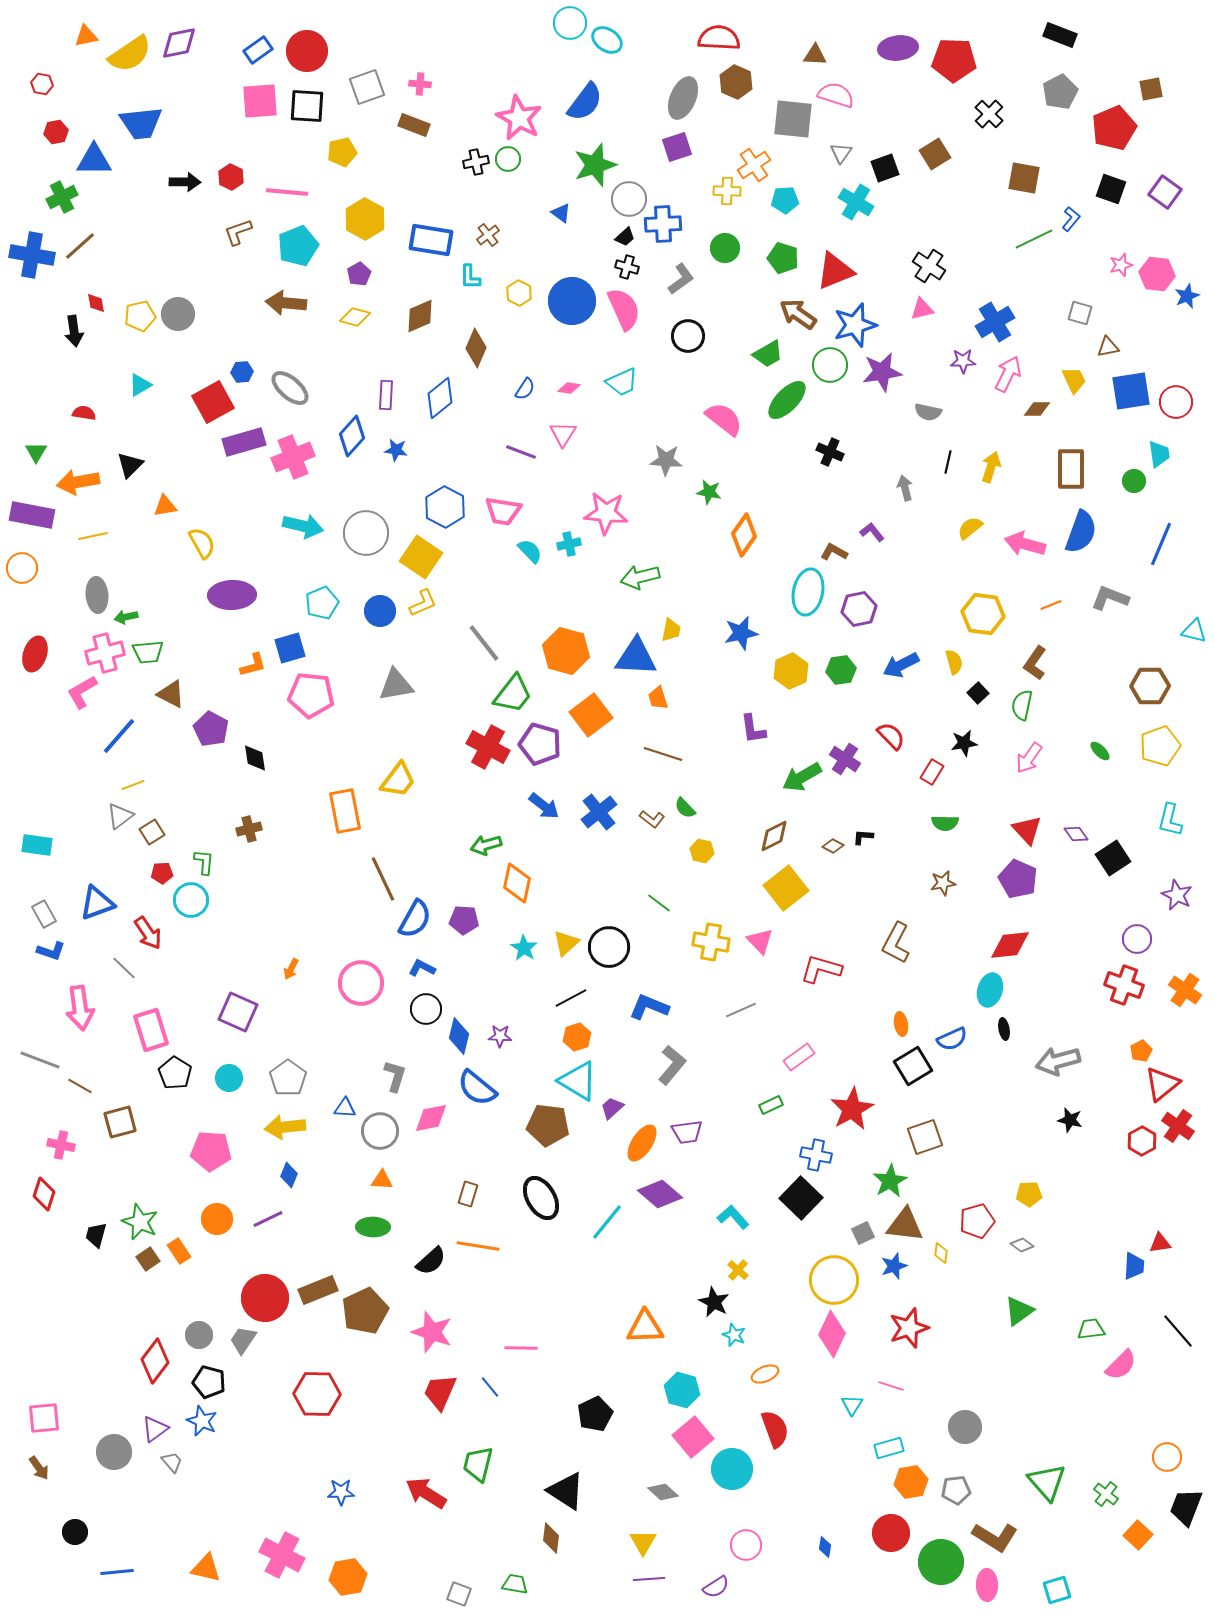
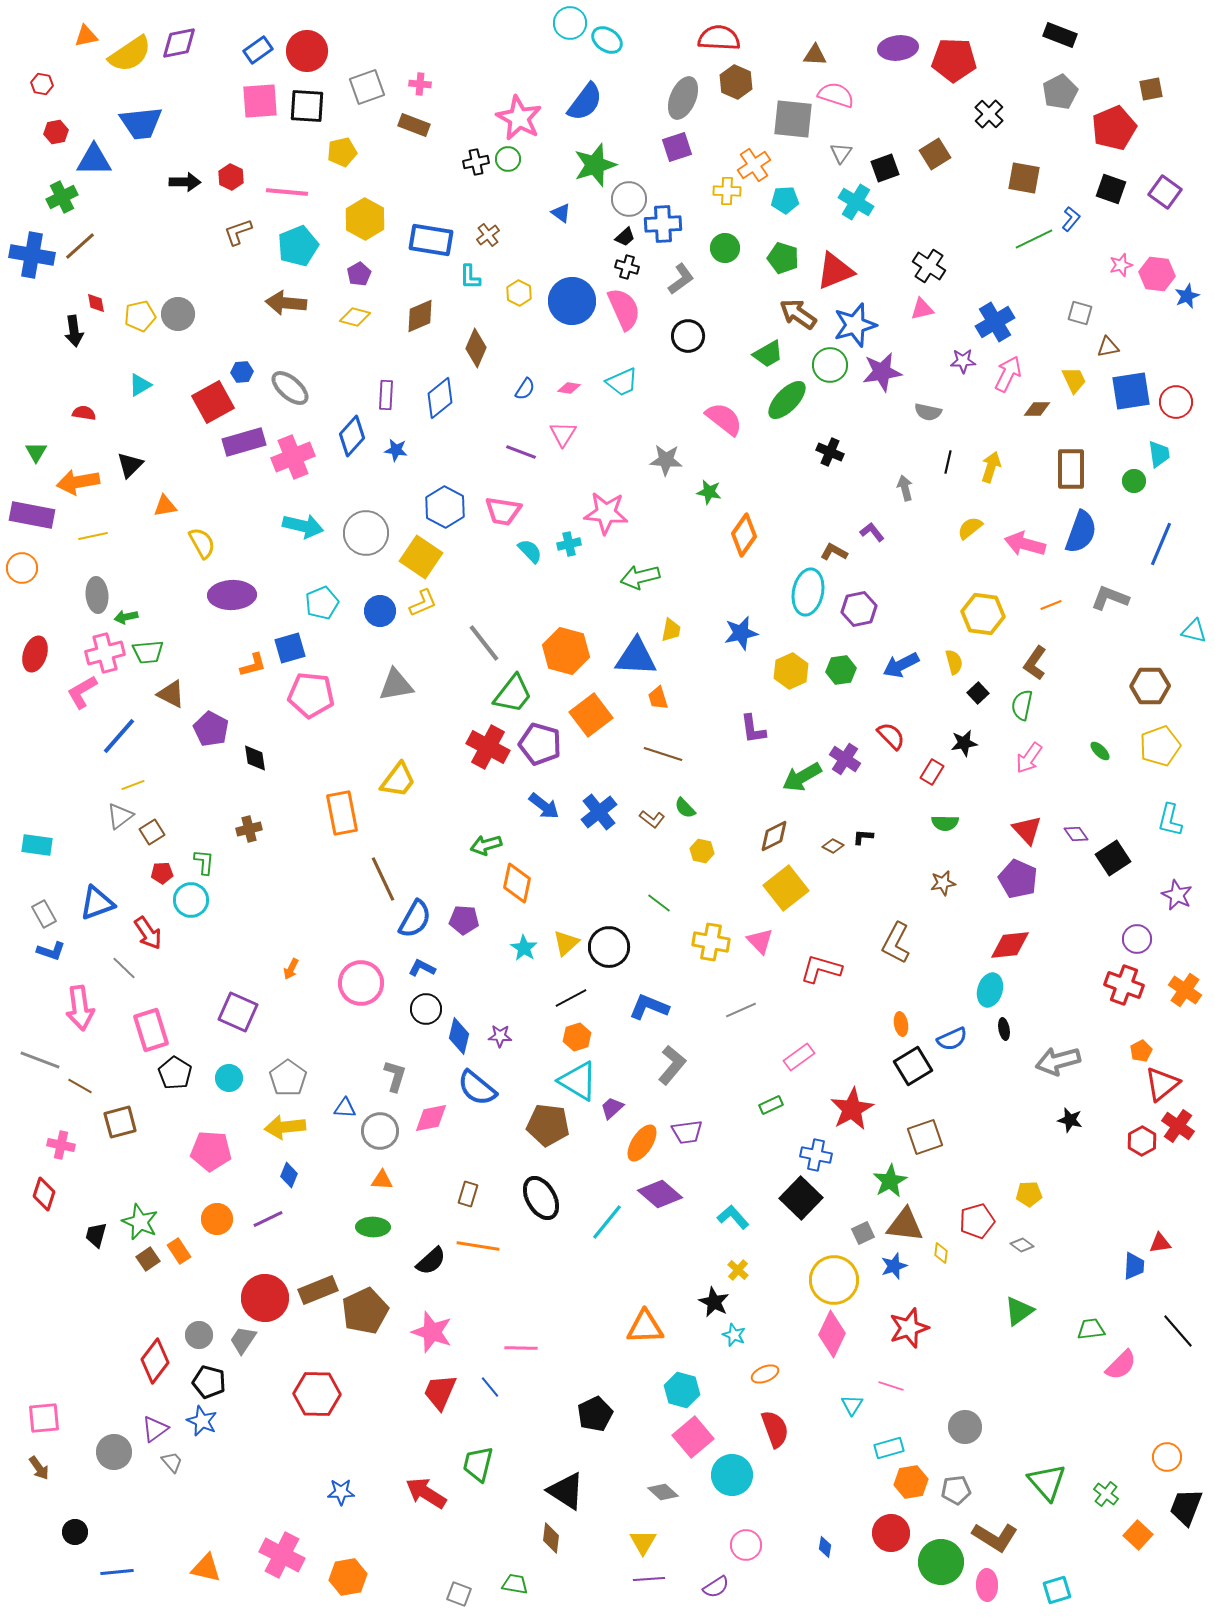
orange rectangle at (345, 811): moved 3 px left, 2 px down
cyan circle at (732, 1469): moved 6 px down
